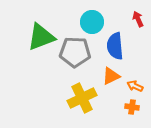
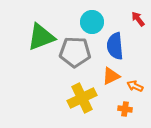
red arrow: rotated 14 degrees counterclockwise
orange cross: moved 7 px left, 2 px down
